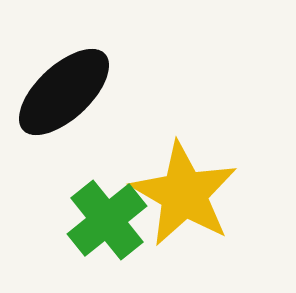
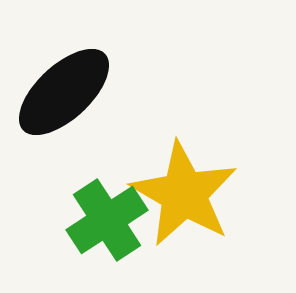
green cross: rotated 6 degrees clockwise
